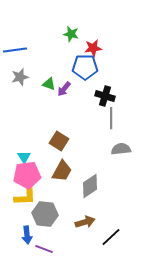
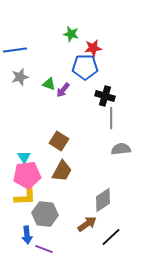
purple arrow: moved 1 px left, 1 px down
gray diamond: moved 13 px right, 14 px down
brown arrow: moved 2 px right, 2 px down; rotated 18 degrees counterclockwise
